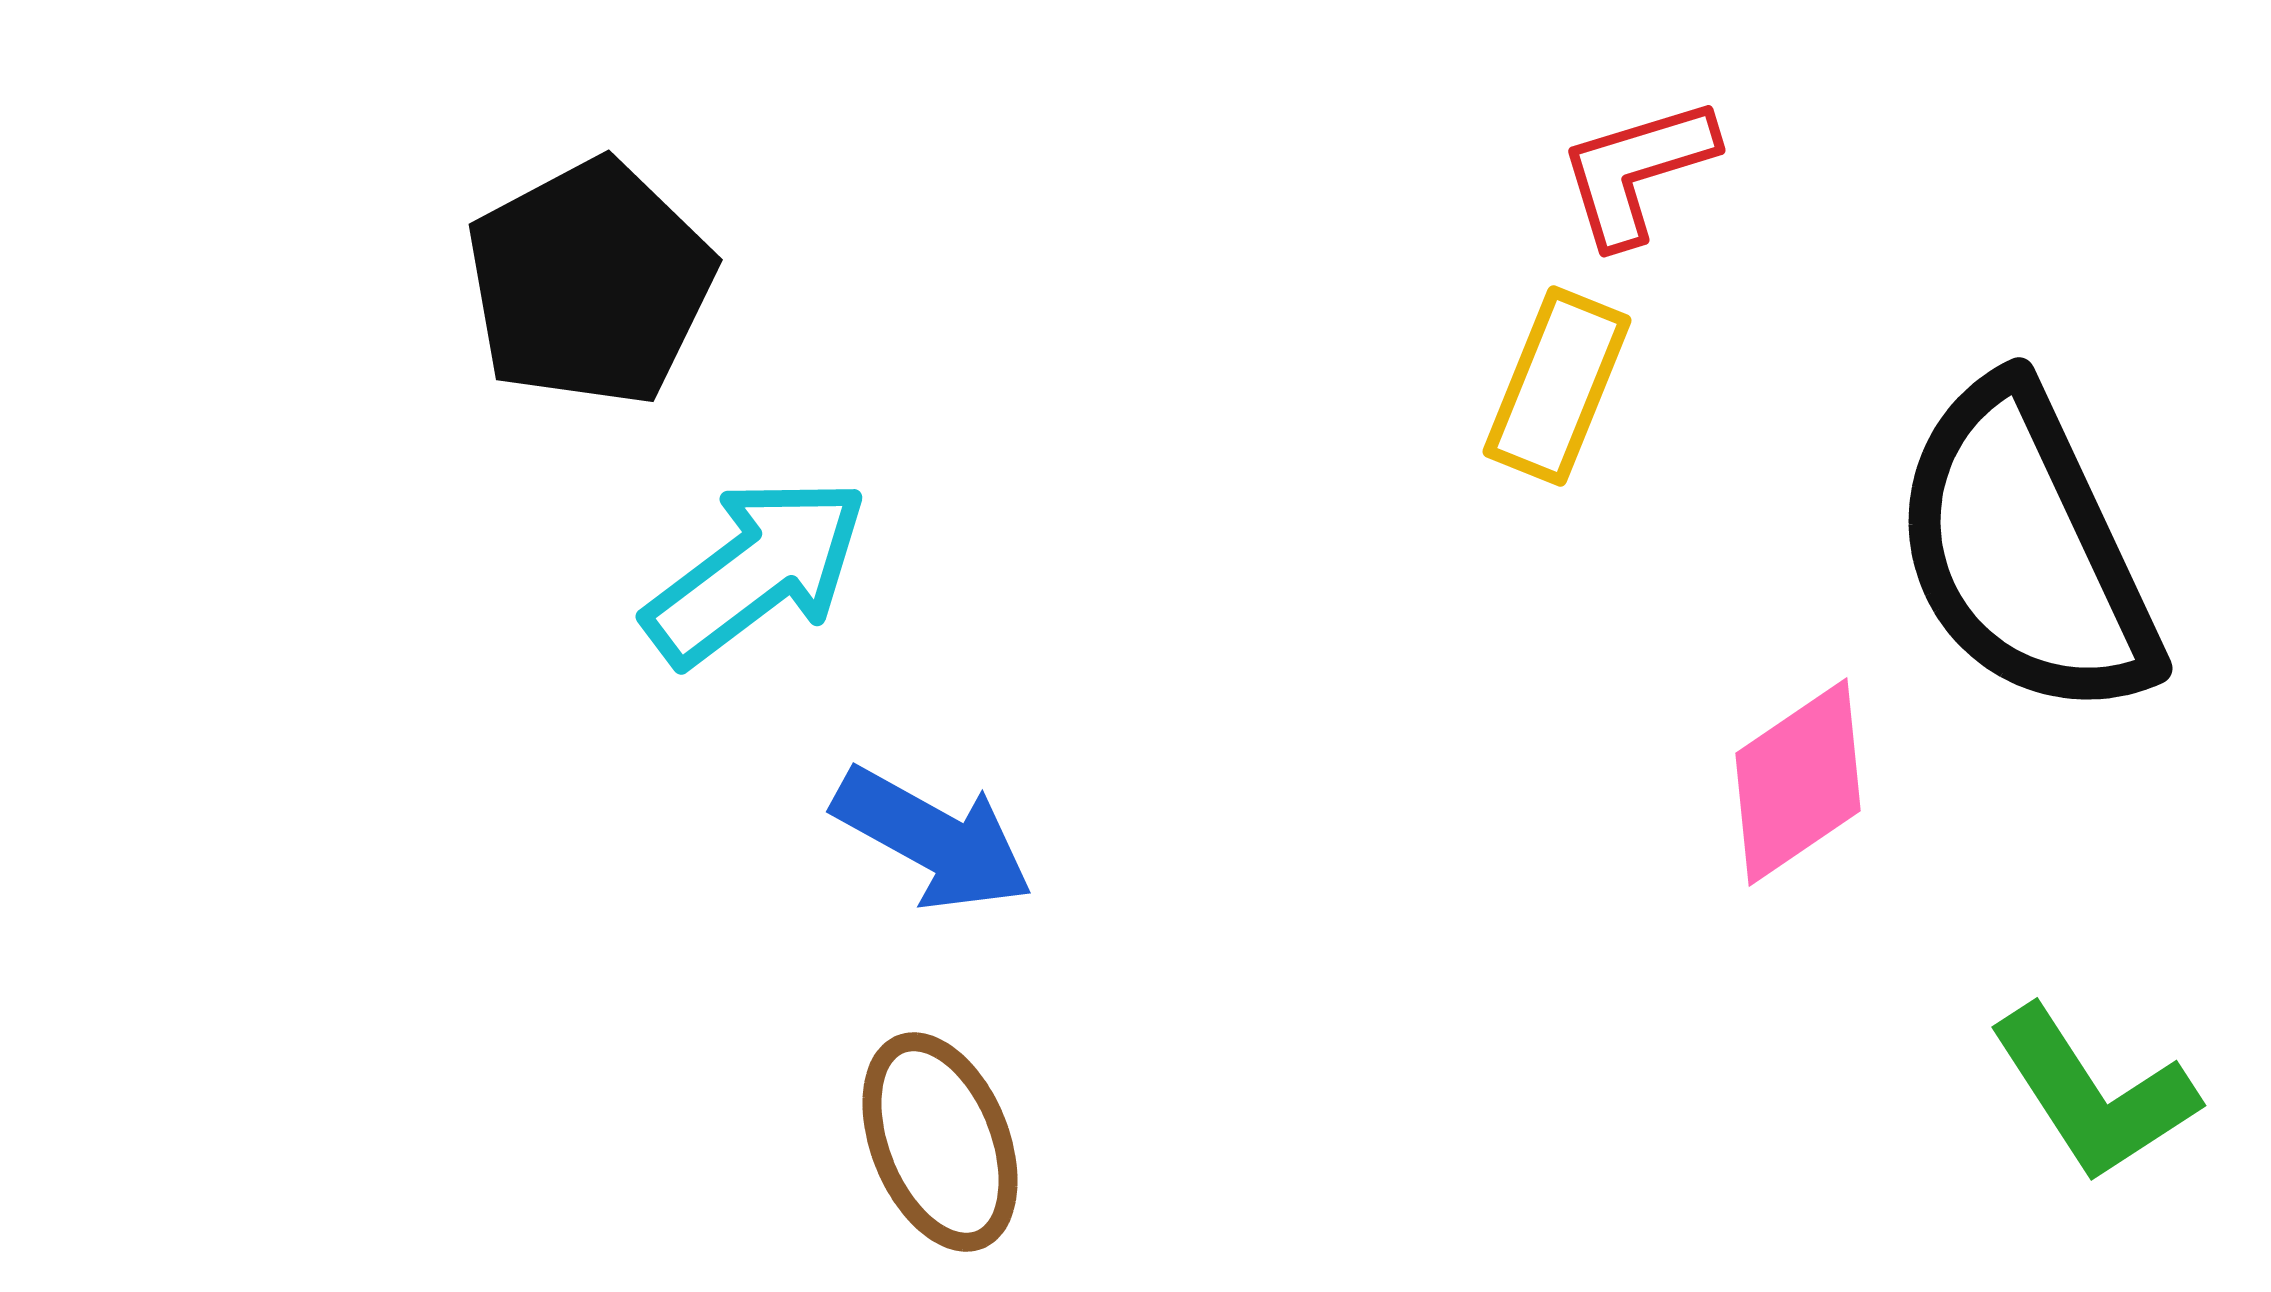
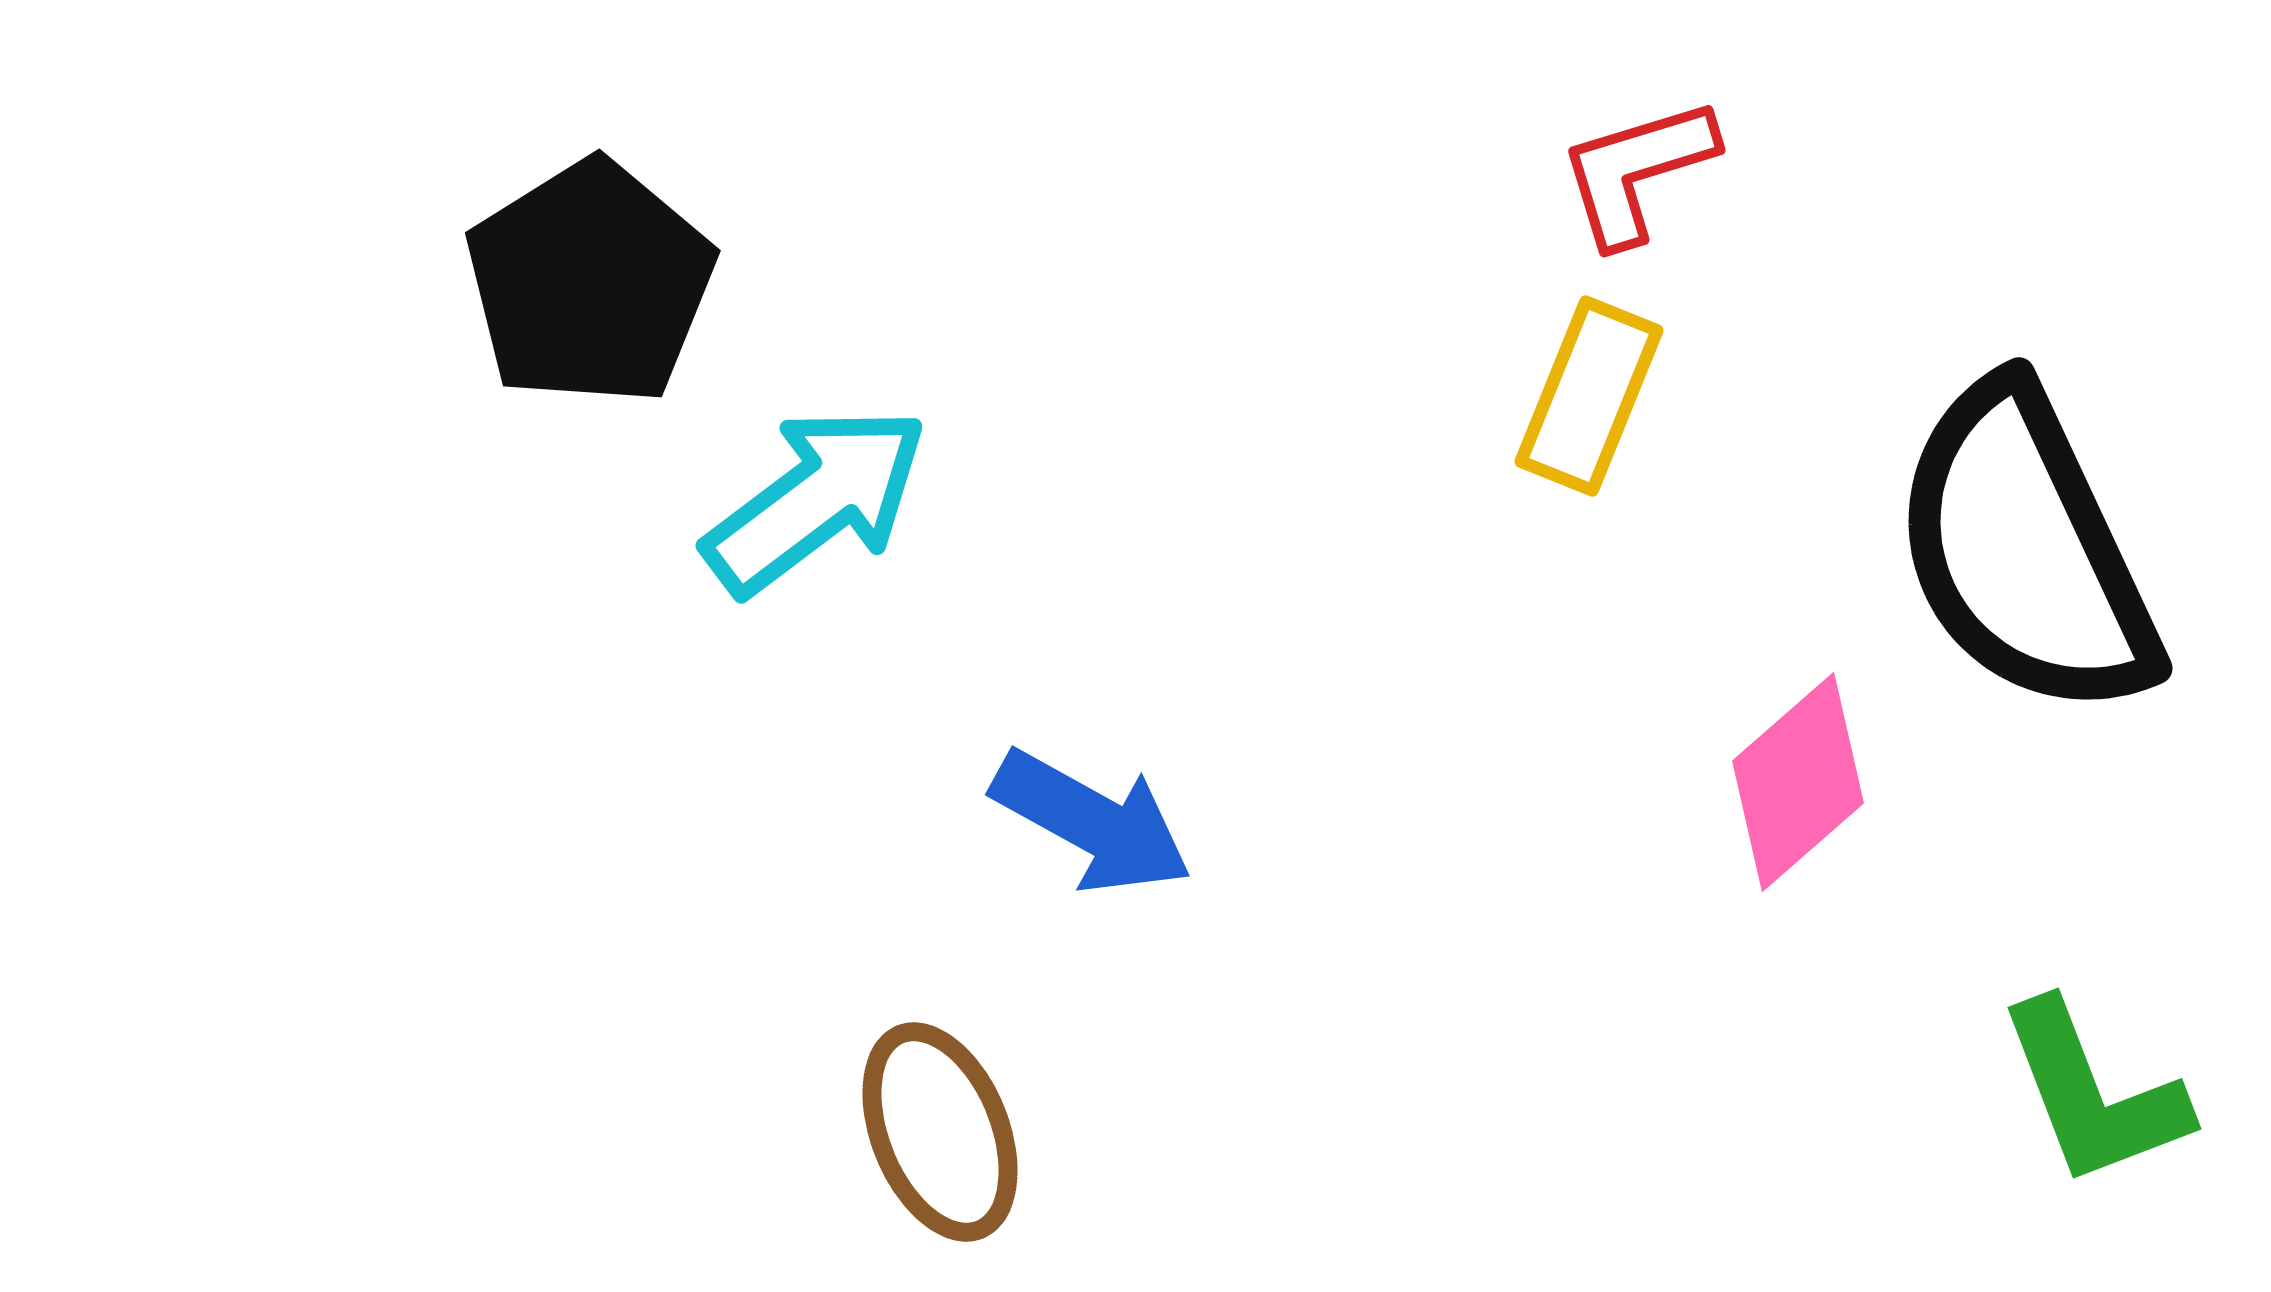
black pentagon: rotated 4 degrees counterclockwise
yellow rectangle: moved 32 px right, 10 px down
cyan arrow: moved 60 px right, 71 px up
pink diamond: rotated 7 degrees counterclockwise
blue arrow: moved 159 px right, 17 px up
green L-shape: rotated 12 degrees clockwise
brown ellipse: moved 10 px up
